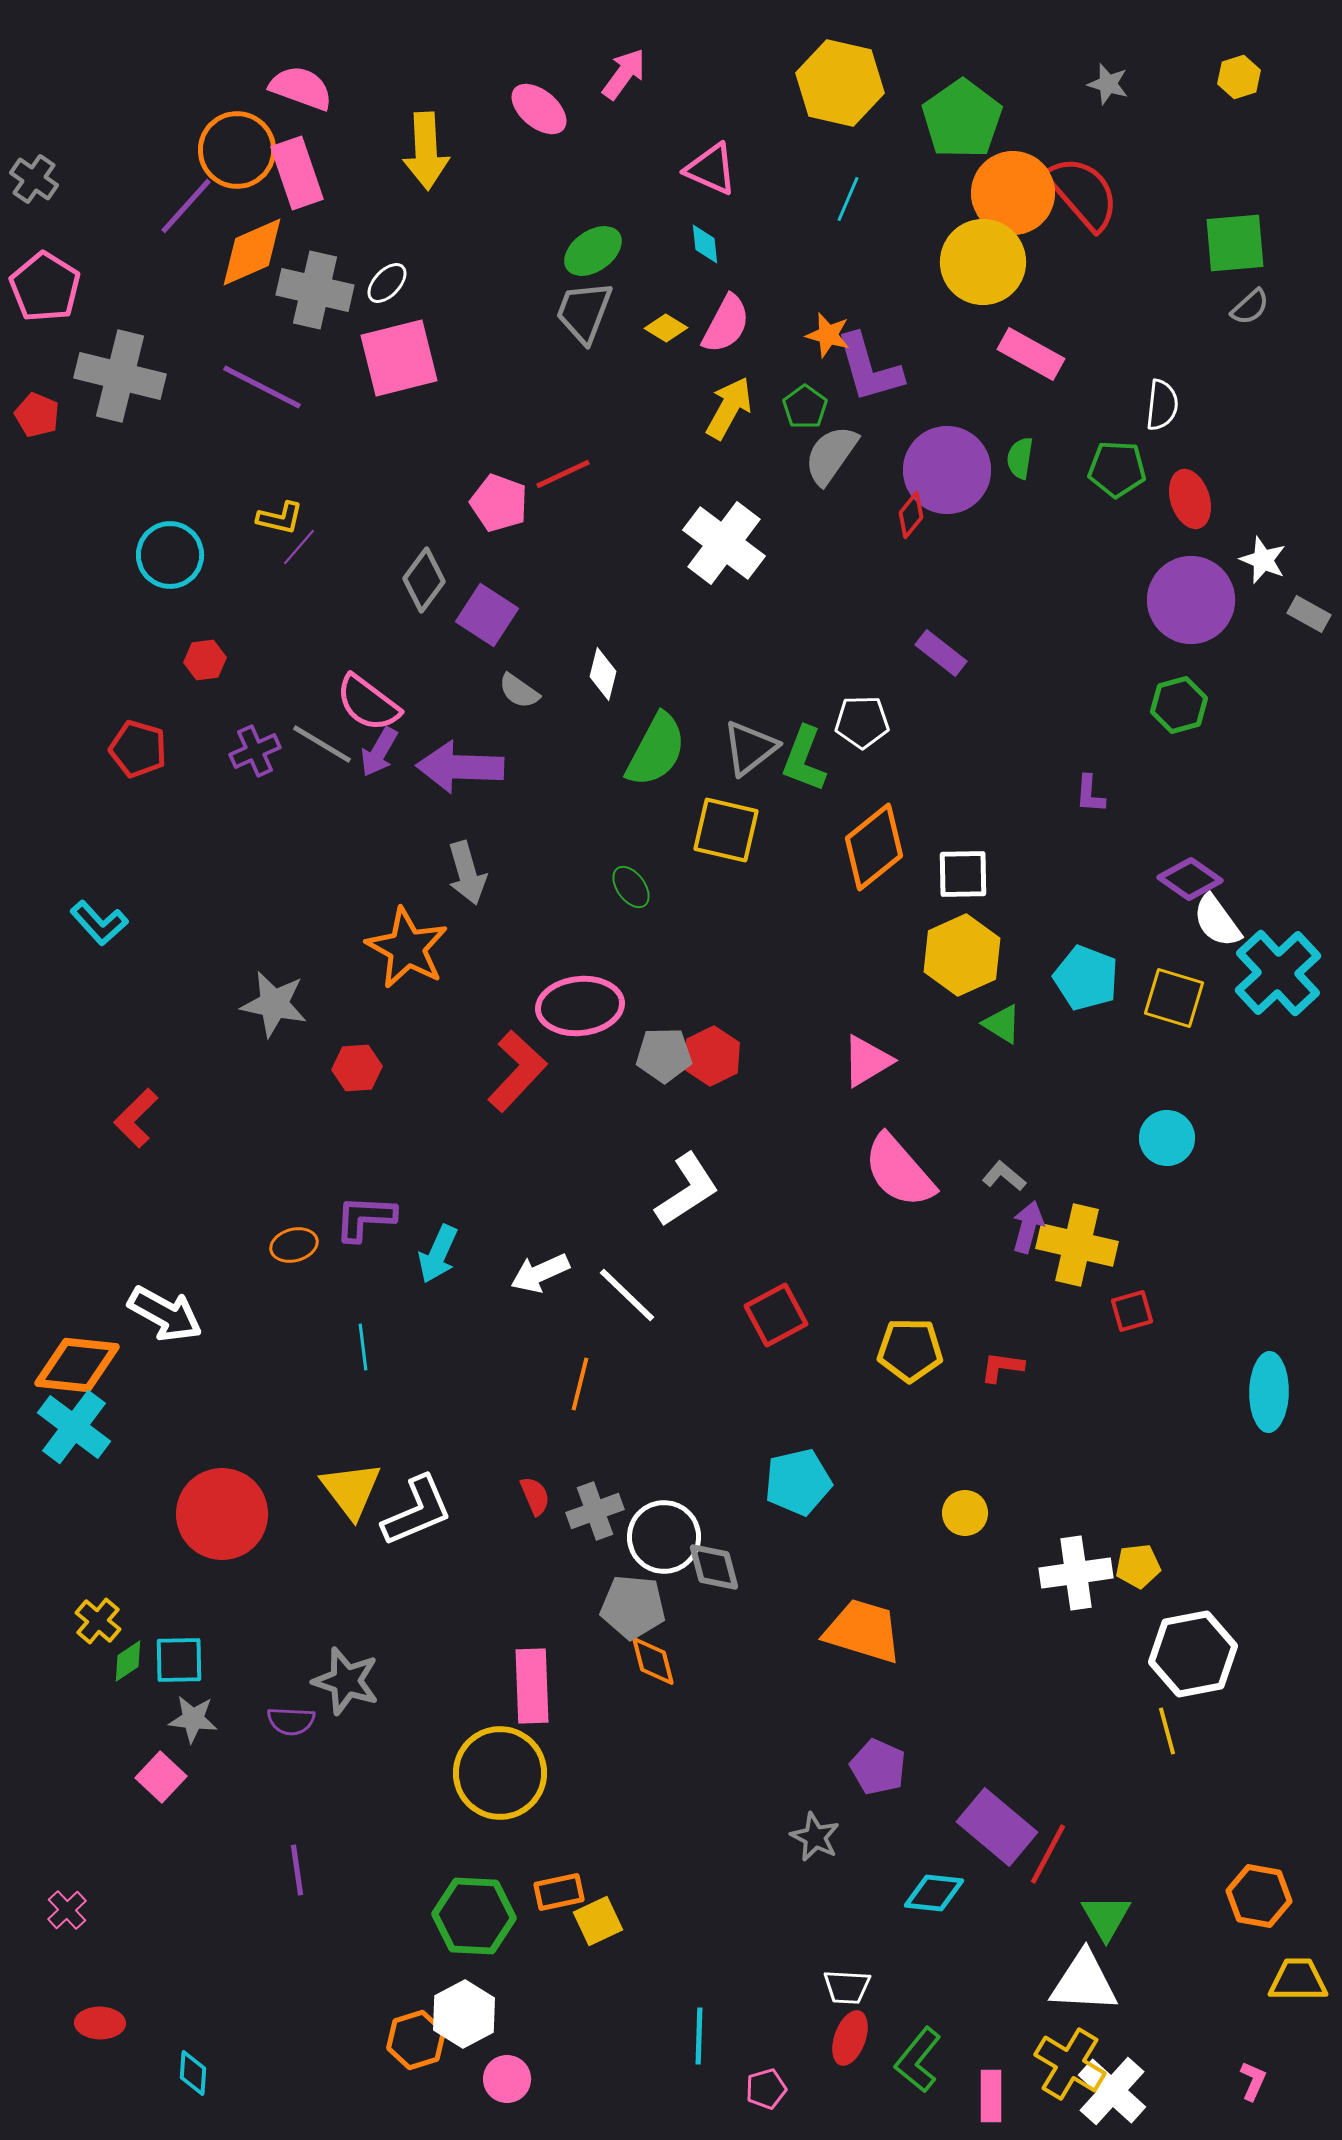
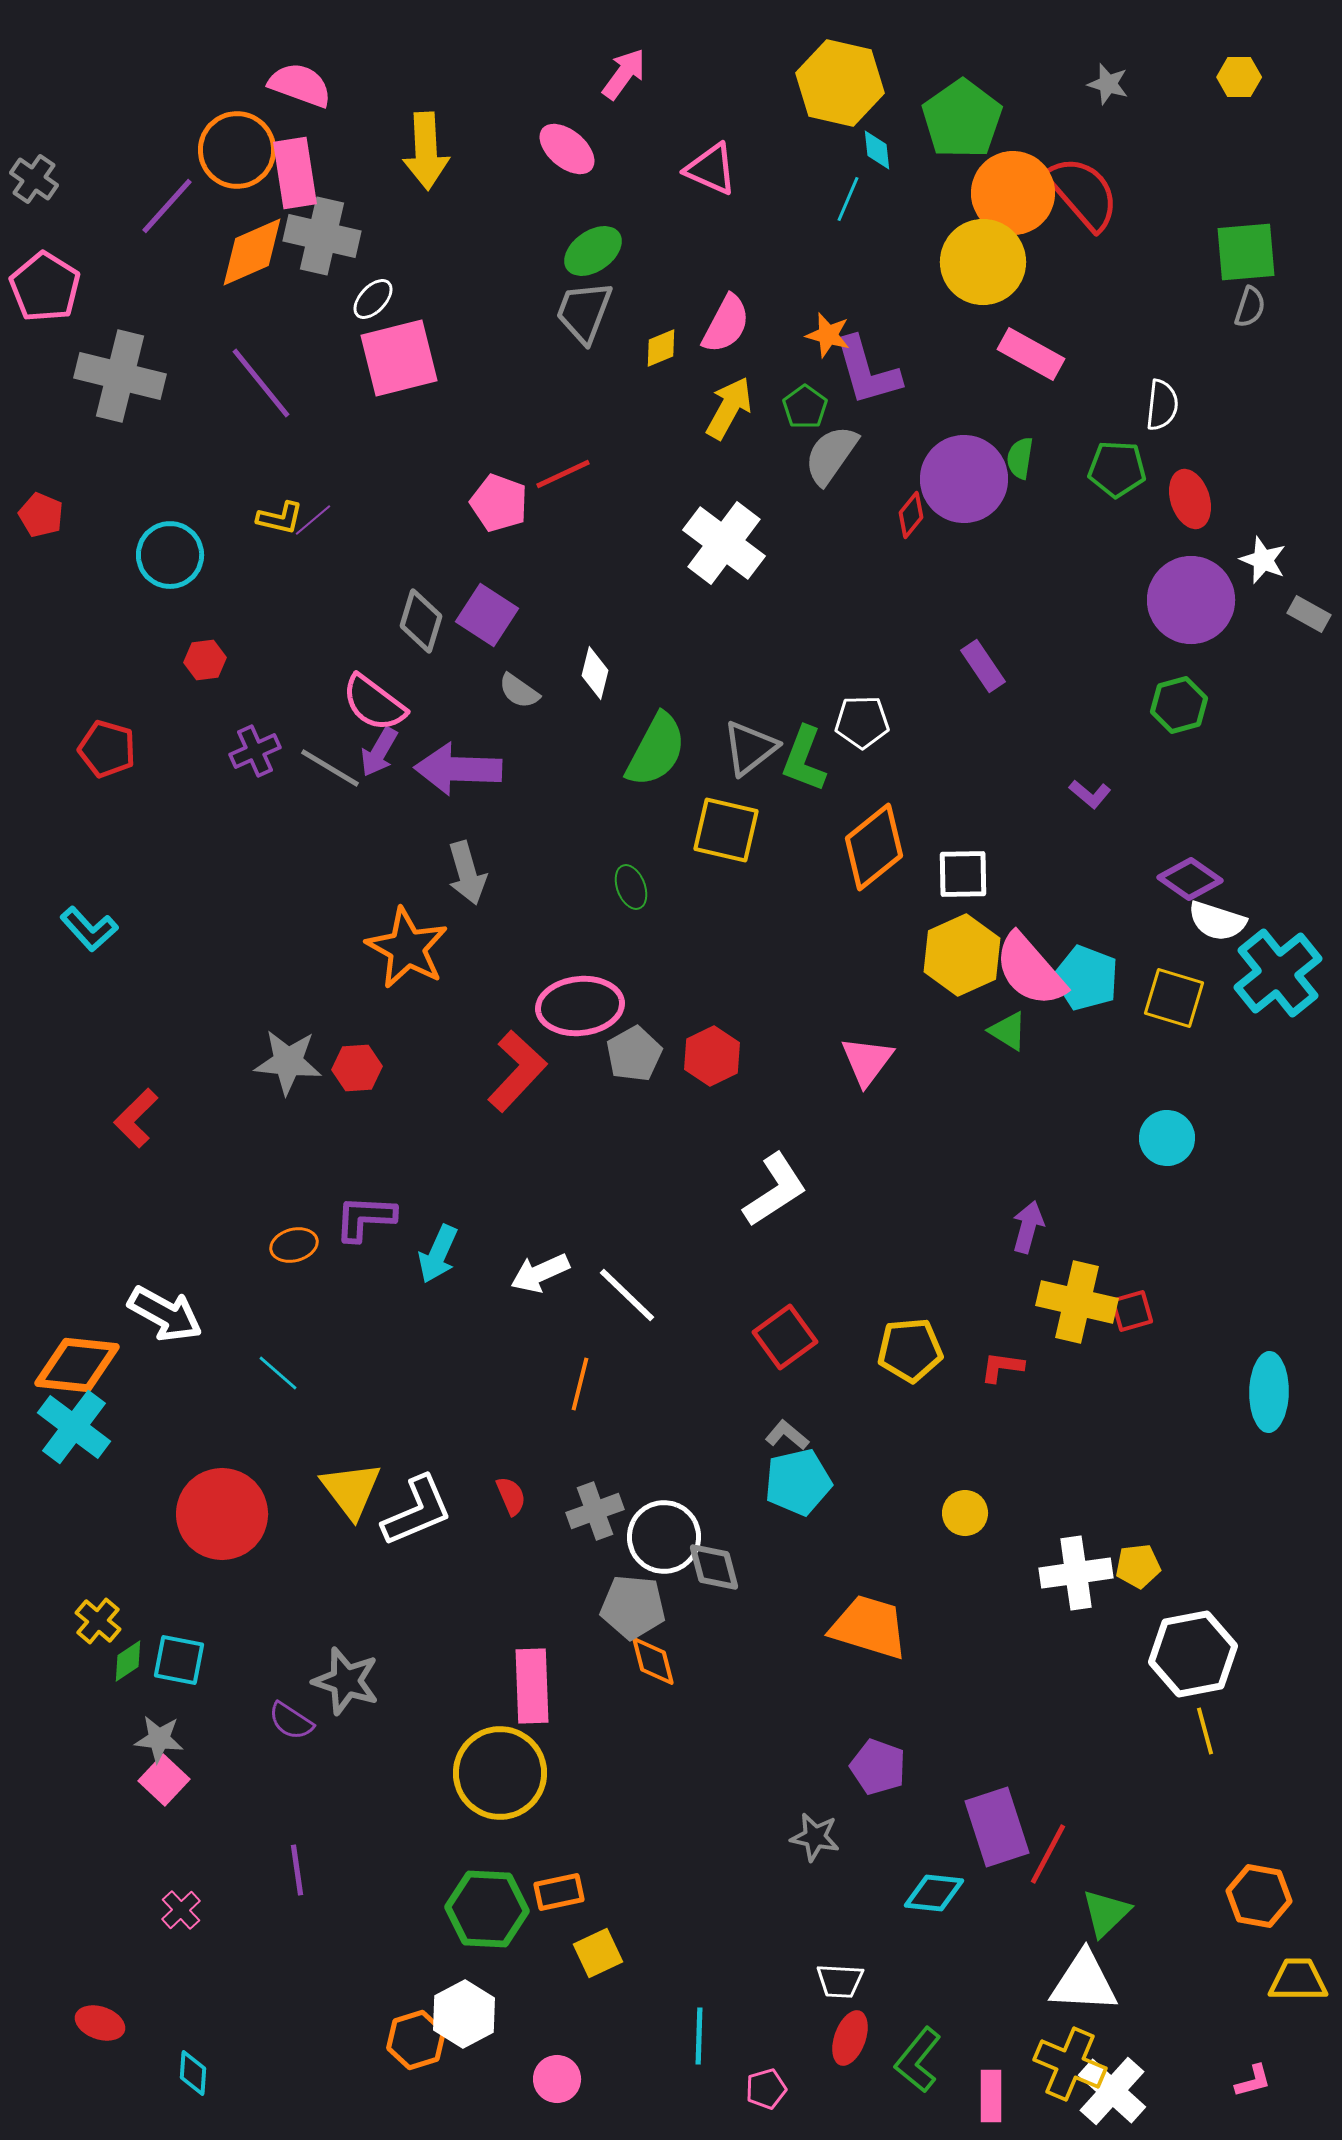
yellow hexagon at (1239, 77): rotated 18 degrees clockwise
pink semicircle at (301, 88): moved 1 px left, 3 px up
pink ellipse at (539, 109): moved 28 px right, 40 px down
pink rectangle at (297, 173): moved 2 px left; rotated 10 degrees clockwise
purple line at (186, 206): moved 19 px left
green square at (1235, 243): moved 11 px right, 9 px down
cyan diamond at (705, 244): moved 172 px right, 94 px up
white ellipse at (387, 283): moved 14 px left, 16 px down
gray cross at (315, 290): moved 7 px right, 54 px up
gray semicircle at (1250, 307): rotated 30 degrees counterclockwise
yellow diamond at (666, 328): moved 5 px left, 20 px down; rotated 54 degrees counterclockwise
purple L-shape at (869, 368): moved 2 px left, 3 px down
purple line at (262, 387): moved 1 px left, 4 px up; rotated 24 degrees clockwise
red pentagon at (37, 415): moved 4 px right, 100 px down
purple circle at (947, 470): moved 17 px right, 9 px down
purple line at (299, 547): moved 14 px right, 27 px up; rotated 9 degrees clockwise
gray diamond at (424, 580): moved 3 px left, 41 px down; rotated 20 degrees counterclockwise
purple rectangle at (941, 653): moved 42 px right, 13 px down; rotated 18 degrees clockwise
white diamond at (603, 674): moved 8 px left, 1 px up
pink semicircle at (368, 703): moved 6 px right
gray line at (322, 744): moved 8 px right, 24 px down
red pentagon at (138, 749): moved 31 px left
purple arrow at (460, 767): moved 2 px left, 2 px down
purple L-shape at (1090, 794): rotated 54 degrees counterclockwise
green ellipse at (631, 887): rotated 15 degrees clockwise
white semicircle at (1217, 921): rotated 36 degrees counterclockwise
cyan L-shape at (99, 923): moved 10 px left, 6 px down
cyan cross at (1278, 973): rotated 4 degrees clockwise
gray star at (274, 1004): moved 14 px right, 58 px down; rotated 6 degrees counterclockwise
green triangle at (1002, 1024): moved 6 px right, 7 px down
gray pentagon at (664, 1055): moved 30 px left, 1 px up; rotated 28 degrees counterclockwise
pink triangle at (867, 1061): rotated 22 degrees counterclockwise
pink semicircle at (899, 1171): moved 131 px right, 201 px up
gray L-shape at (1004, 1176): moved 217 px left, 259 px down
white L-shape at (687, 1190): moved 88 px right
yellow cross at (1077, 1245): moved 57 px down
red square at (776, 1315): moved 9 px right, 22 px down; rotated 8 degrees counterclockwise
cyan line at (363, 1347): moved 85 px left, 26 px down; rotated 42 degrees counterclockwise
yellow pentagon at (910, 1350): rotated 6 degrees counterclockwise
red semicircle at (535, 1496): moved 24 px left
orange trapezoid at (863, 1631): moved 6 px right, 4 px up
cyan square at (179, 1660): rotated 12 degrees clockwise
gray star at (193, 1719): moved 34 px left, 20 px down
purple semicircle at (291, 1721): rotated 30 degrees clockwise
yellow line at (1167, 1731): moved 38 px right
purple pentagon at (878, 1767): rotated 4 degrees counterclockwise
pink square at (161, 1777): moved 3 px right, 3 px down
purple rectangle at (997, 1827): rotated 32 degrees clockwise
gray star at (815, 1837): rotated 15 degrees counterclockwise
pink cross at (67, 1910): moved 114 px right
green hexagon at (474, 1916): moved 13 px right, 7 px up
green triangle at (1106, 1917): moved 4 px up; rotated 16 degrees clockwise
yellow square at (598, 1921): moved 32 px down
white trapezoid at (847, 1987): moved 7 px left, 6 px up
red ellipse at (100, 2023): rotated 18 degrees clockwise
yellow cross at (1070, 2064): rotated 8 degrees counterclockwise
pink circle at (507, 2079): moved 50 px right
pink L-shape at (1253, 2081): rotated 51 degrees clockwise
